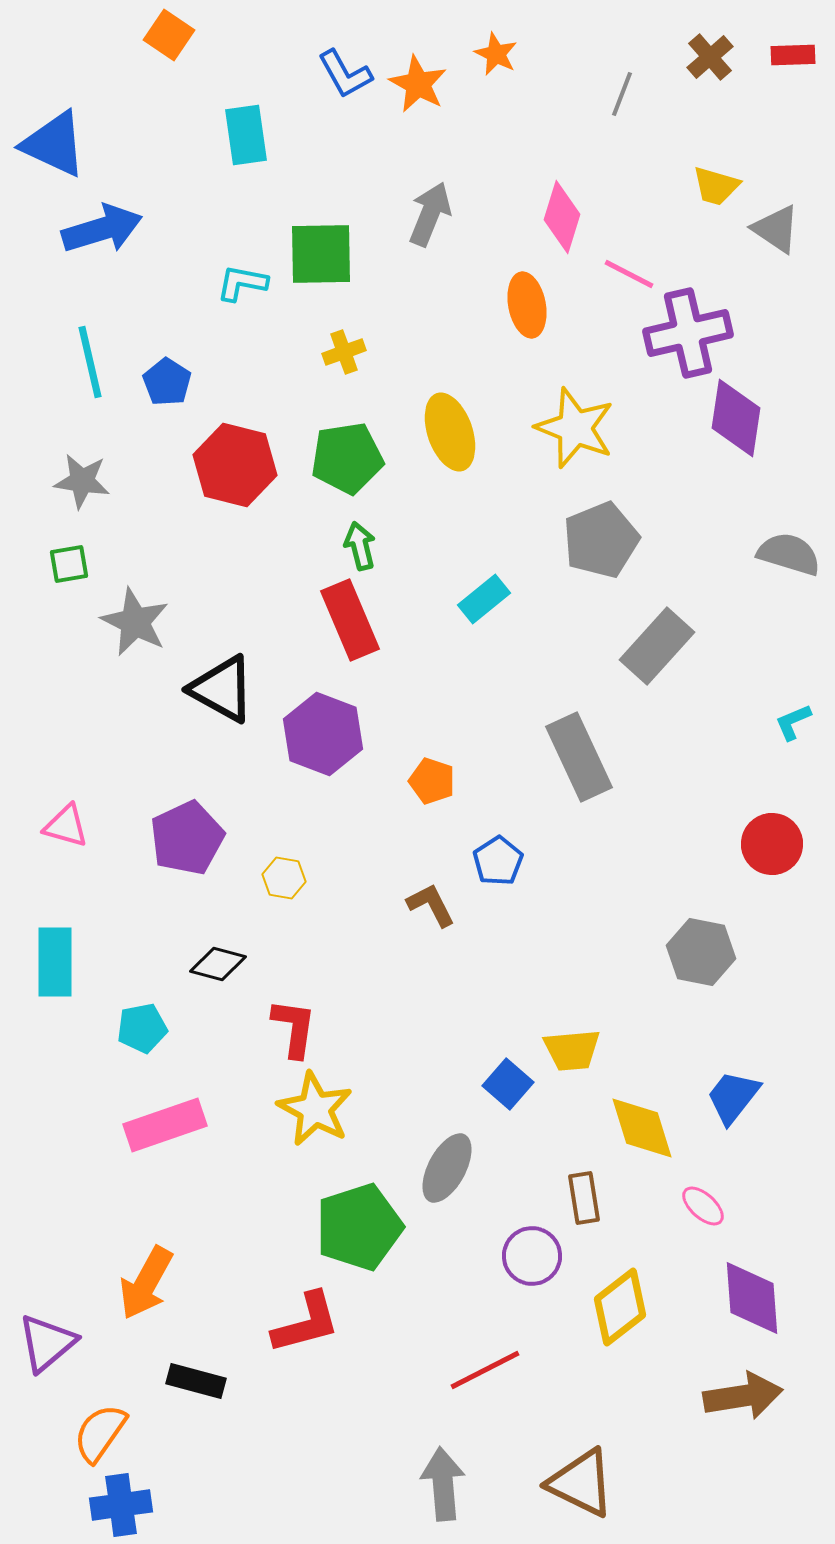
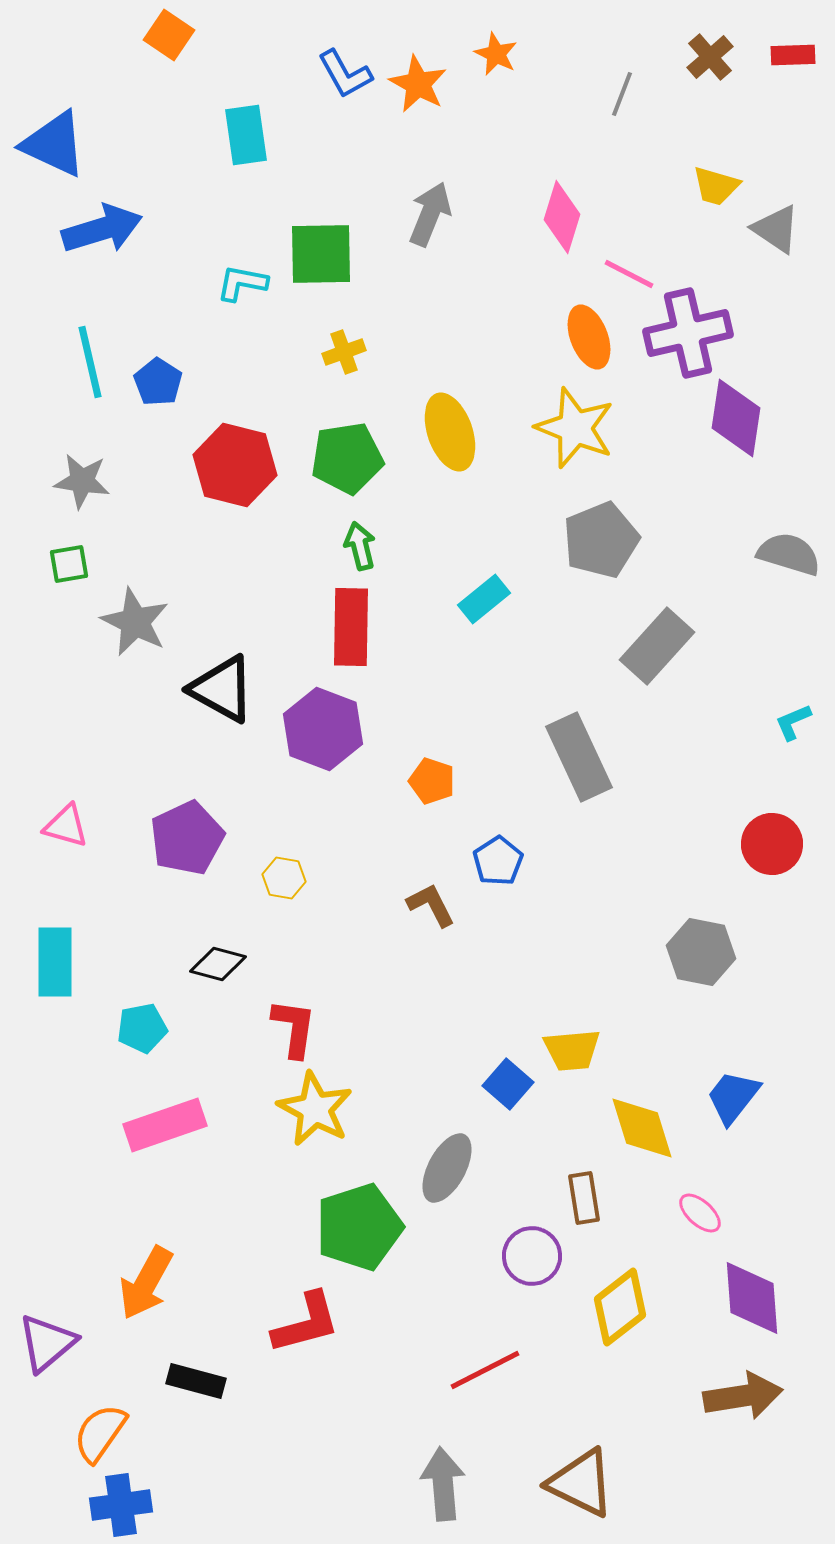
orange ellipse at (527, 305): moved 62 px right, 32 px down; rotated 10 degrees counterclockwise
blue pentagon at (167, 382): moved 9 px left
red rectangle at (350, 620): moved 1 px right, 7 px down; rotated 24 degrees clockwise
purple hexagon at (323, 734): moved 5 px up
pink ellipse at (703, 1206): moved 3 px left, 7 px down
